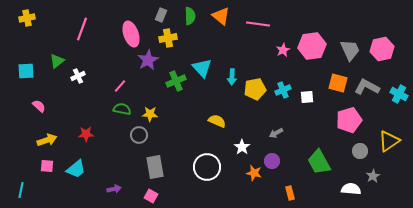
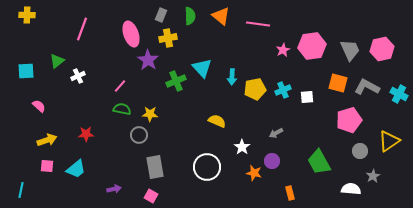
yellow cross at (27, 18): moved 3 px up; rotated 14 degrees clockwise
purple star at (148, 60): rotated 10 degrees counterclockwise
